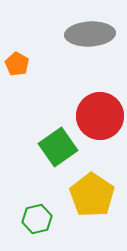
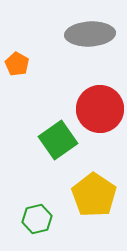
red circle: moved 7 px up
green square: moved 7 px up
yellow pentagon: moved 2 px right
